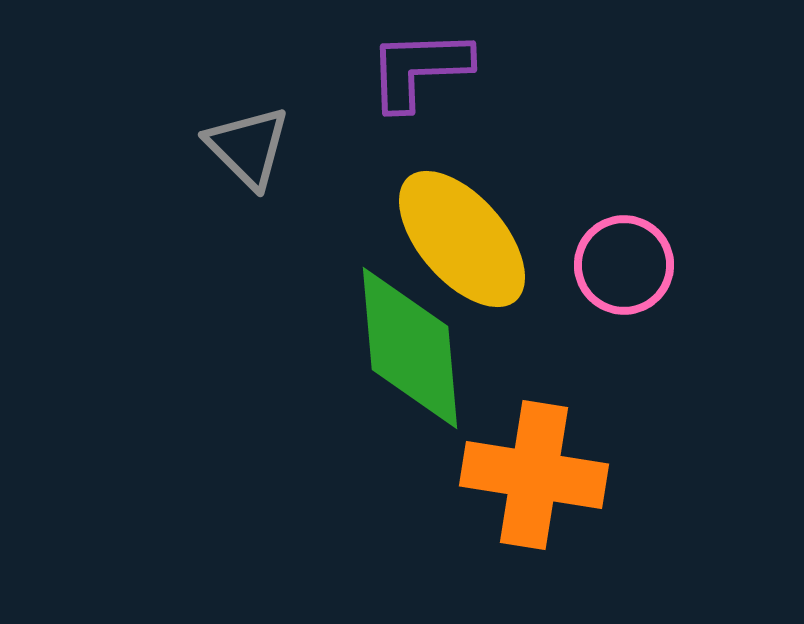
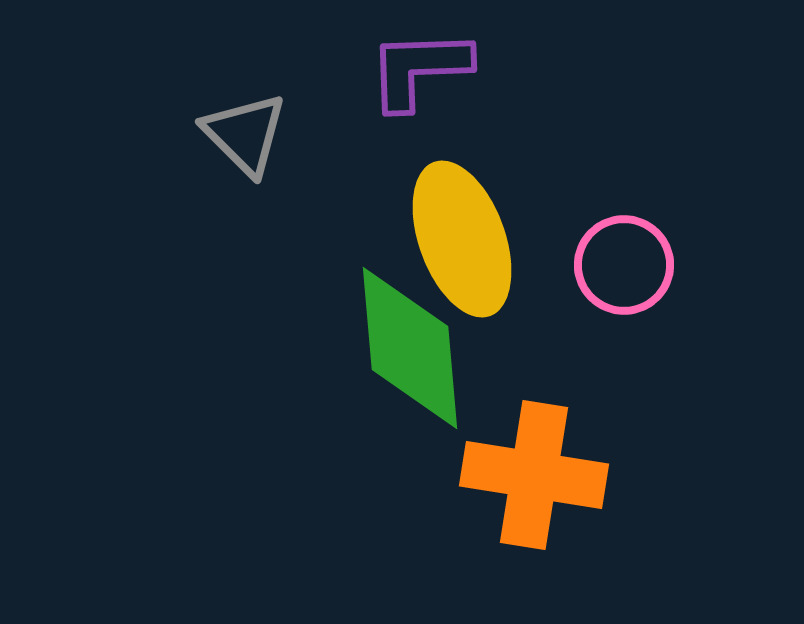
gray triangle: moved 3 px left, 13 px up
yellow ellipse: rotated 21 degrees clockwise
